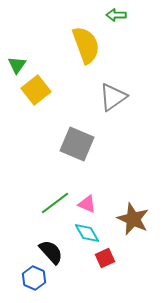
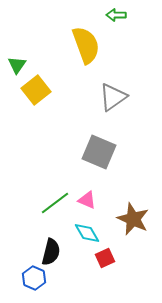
gray square: moved 22 px right, 8 px down
pink triangle: moved 4 px up
black semicircle: rotated 56 degrees clockwise
